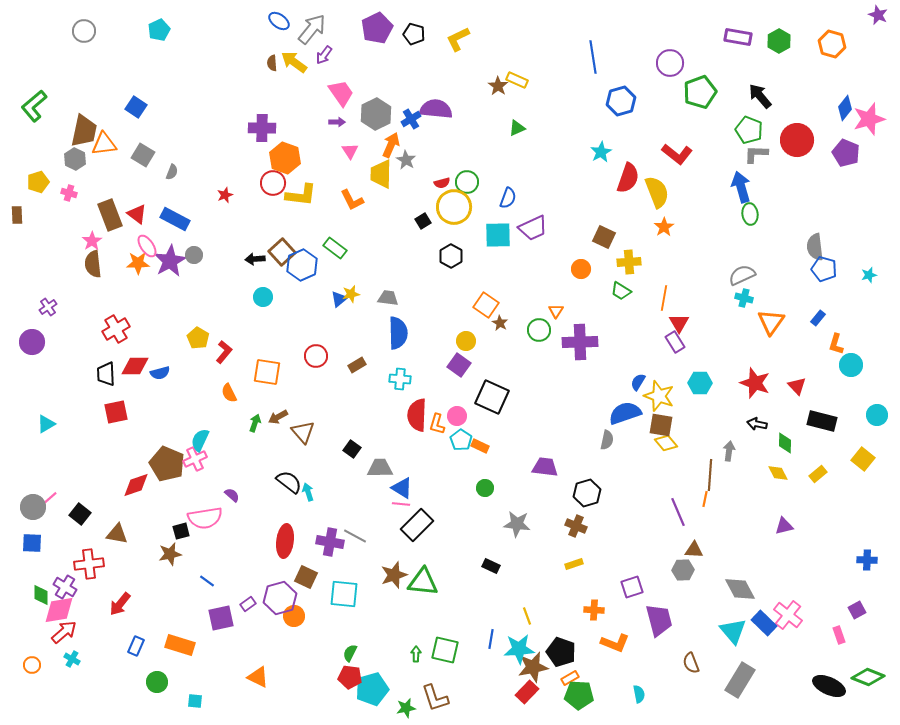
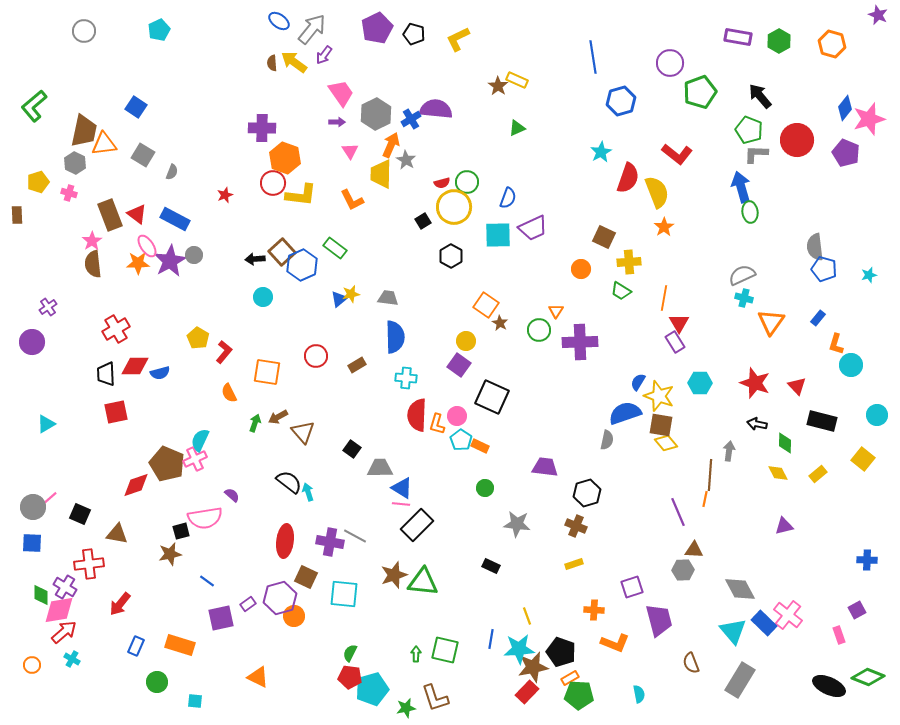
gray hexagon at (75, 159): moved 4 px down
green ellipse at (750, 214): moved 2 px up
blue semicircle at (398, 333): moved 3 px left, 4 px down
cyan cross at (400, 379): moved 6 px right, 1 px up
black square at (80, 514): rotated 15 degrees counterclockwise
